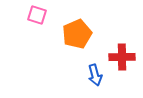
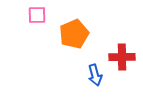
pink square: rotated 18 degrees counterclockwise
orange pentagon: moved 3 px left
